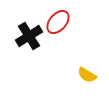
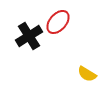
yellow semicircle: moved 1 px up
